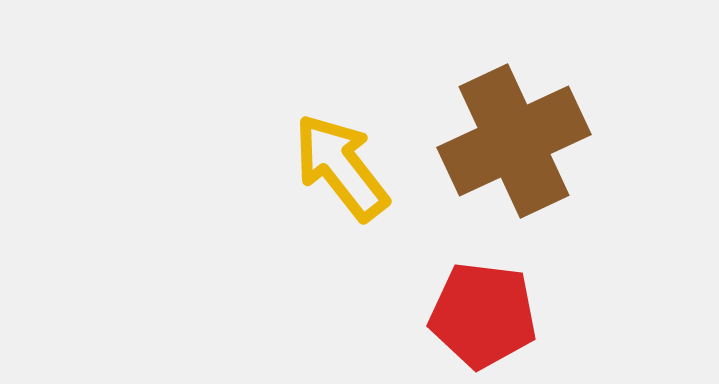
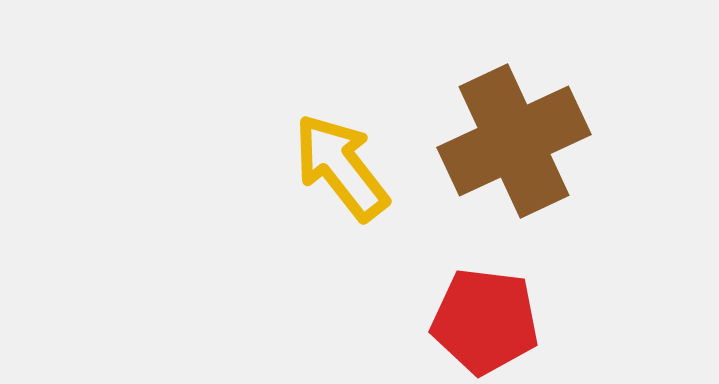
red pentagon: moved 2 px right, 6 px down
